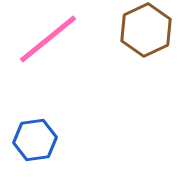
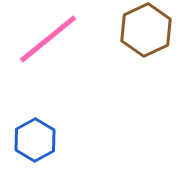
blue hexagon: rotated 21 degrees counterclockwise
